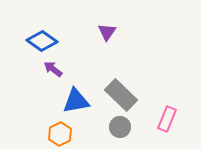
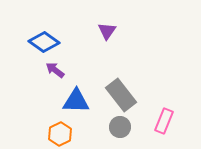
purple triangle: moved 1 px up
blue diamond: moved 2 px right, 1 px down
purple arrow: moved 2 px right, 1 px down
gray rectangle: rotated 8 degrees clockwise
blue triangle: rotated 12 degrees clockwise
pink rectangle: moved 3 px left, 2 px down
